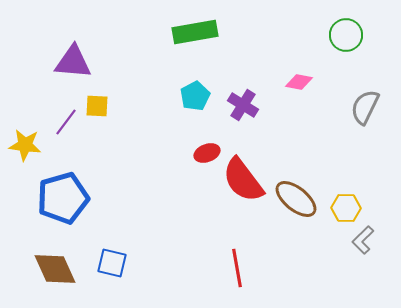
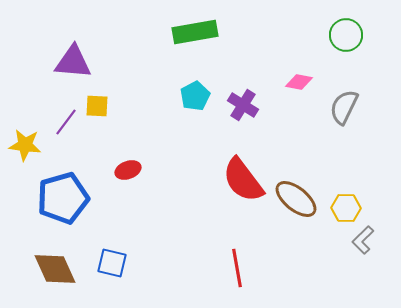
gray semicircle: moved 21 px left
red ellipse: moved 79 px left, 17 px down
